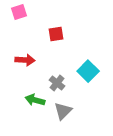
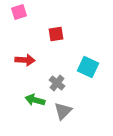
cyan square: moved 4 px up; rotated 20 degrees counterclockwise
